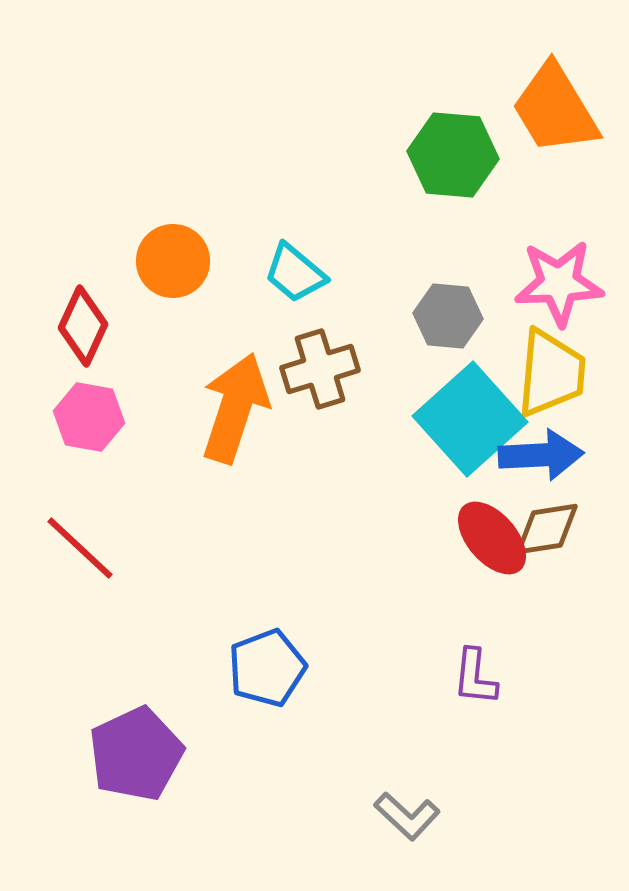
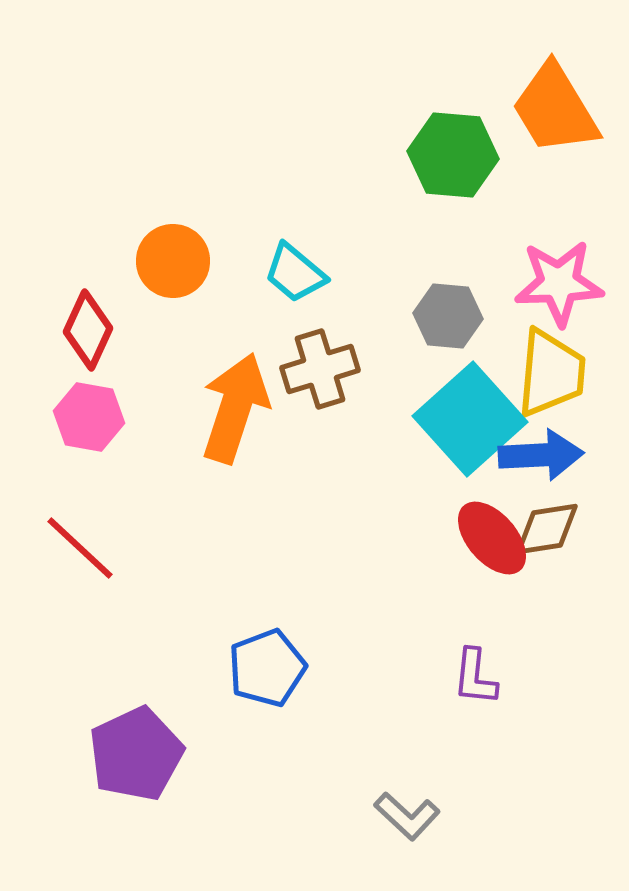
red diamond: moved 5 px right, 4 px down
